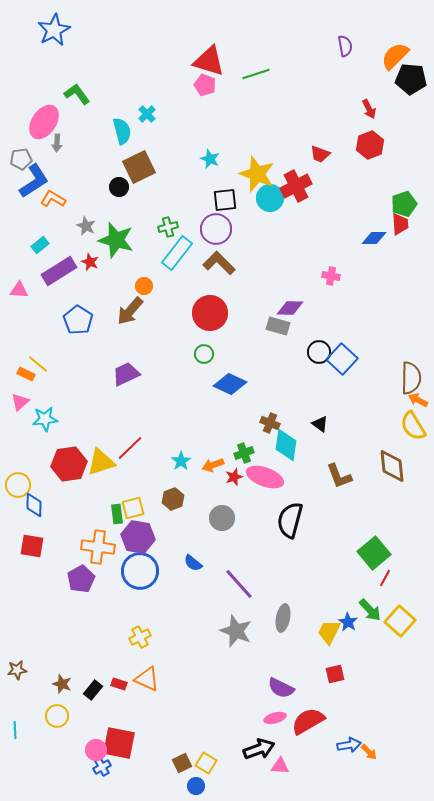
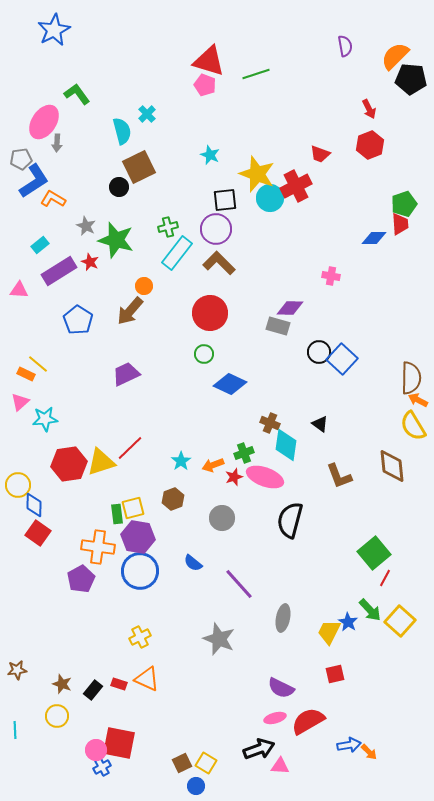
cyan star at (210, 159): moved 4 px up
red square at (32, 546): moved 6 px right, 13 px up; rotated 25 degrees clockwise
gray star at (236, 631): moved 17 px left, 8 px down
